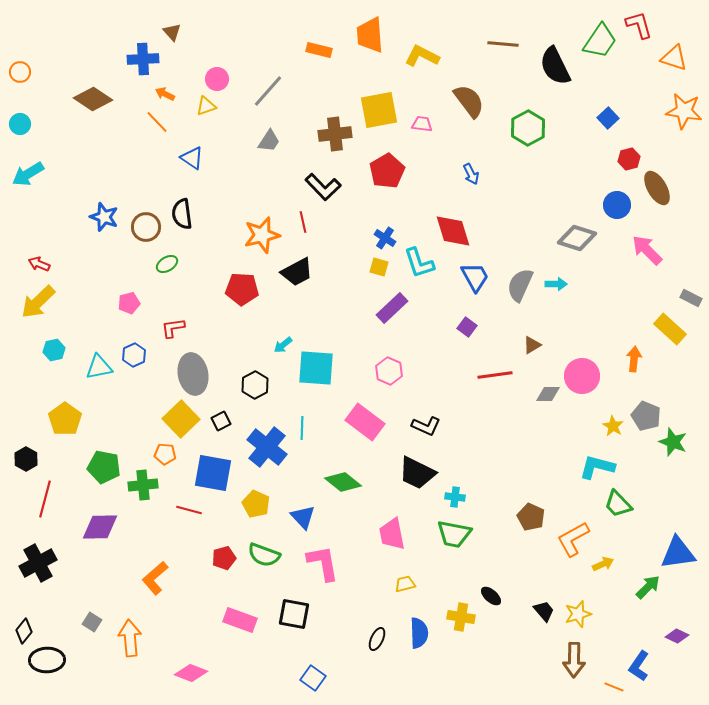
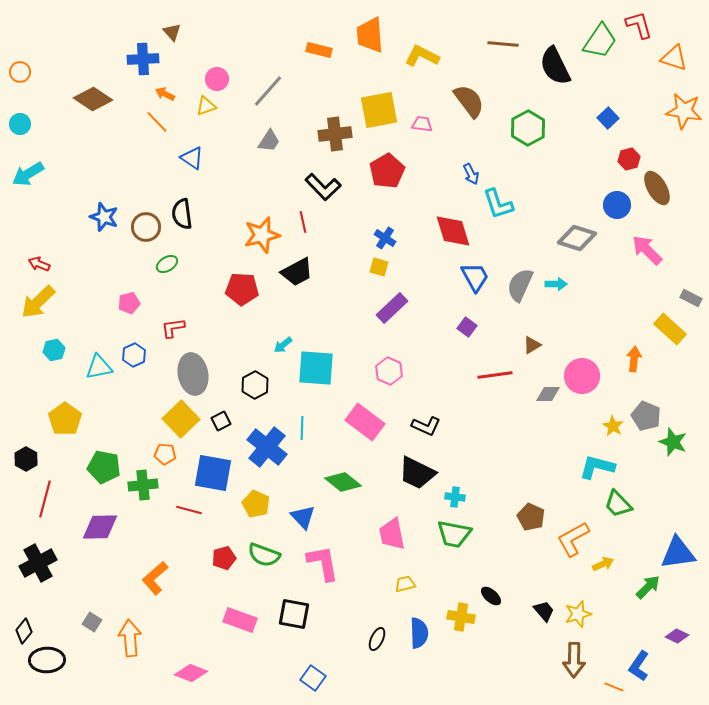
cyan L-shape at (419, 263): moved 79 px right, 59 px up
